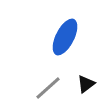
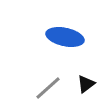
blue ellipse: rotated 75 degrees clockwise
